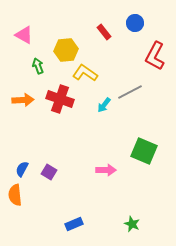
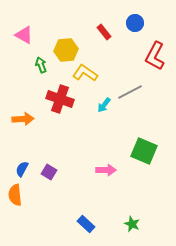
green arrow: moved 3 px right, 1 px up
orange arrow: moved 19 px down
blue rectangle: moved 12 px right; rotated 66 degrees clockwise
